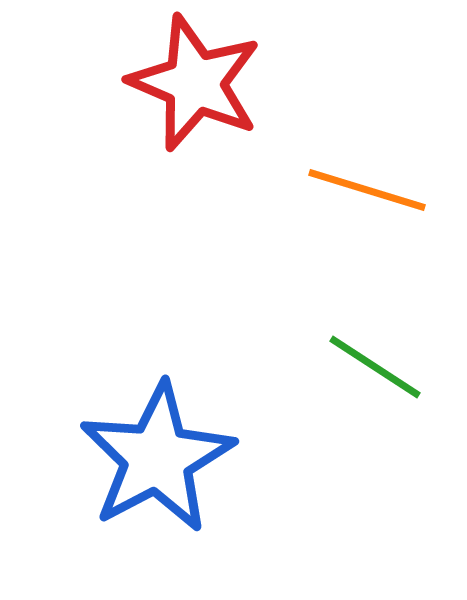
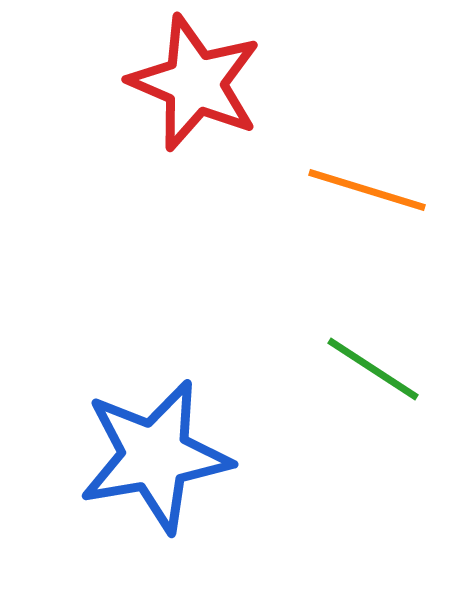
green line: moved 2 px left, 2 px down
blue star: moved 2 px left, 2 px up; rotated 18 degrees clockwise
